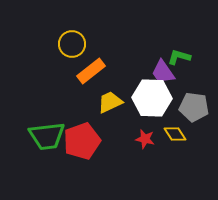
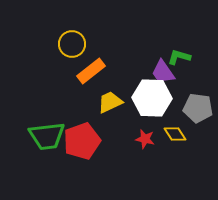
gray pentagon: moved 4 px right, 1 px down
